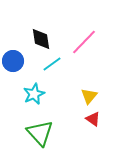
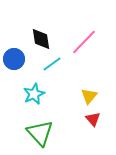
blue circle: moved 1 px right, 2 px up
red triangle: rotated 14 degrees clockwise
